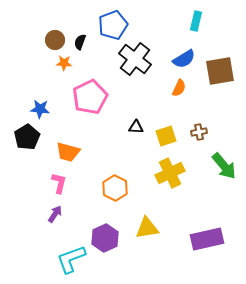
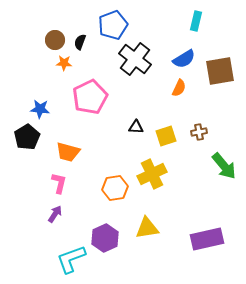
yellow cross: moved 18 px left, 1 px down
orange hexagon: rotated 25 degrees clockwise
